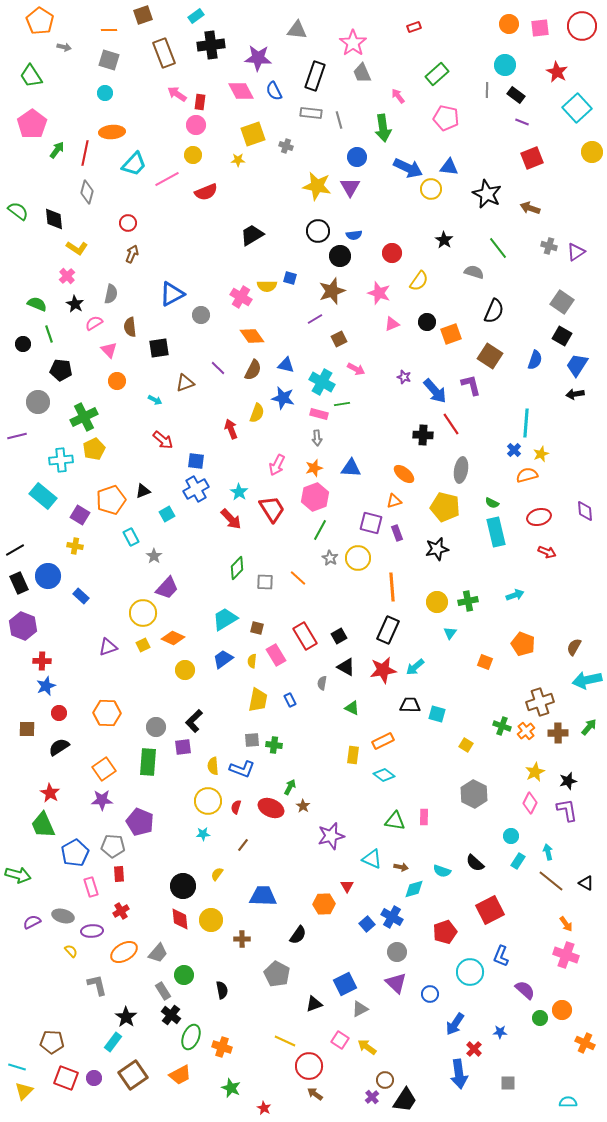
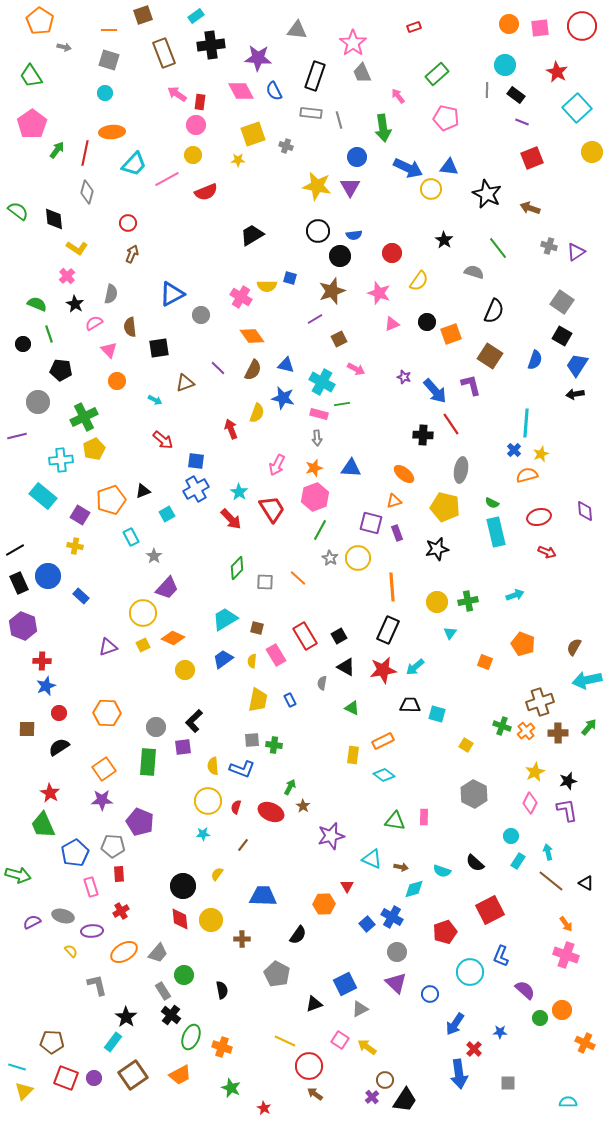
red ellipse at (271, 808): moved 4 px down
